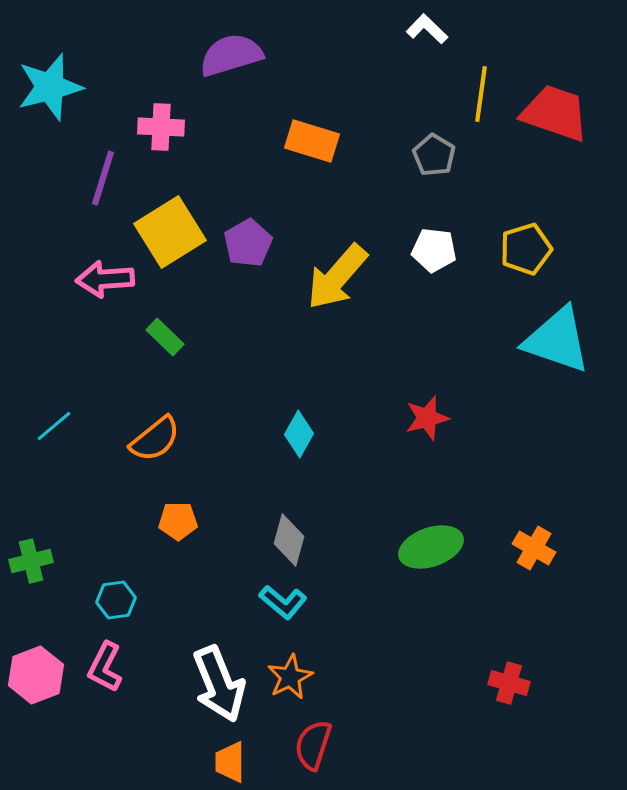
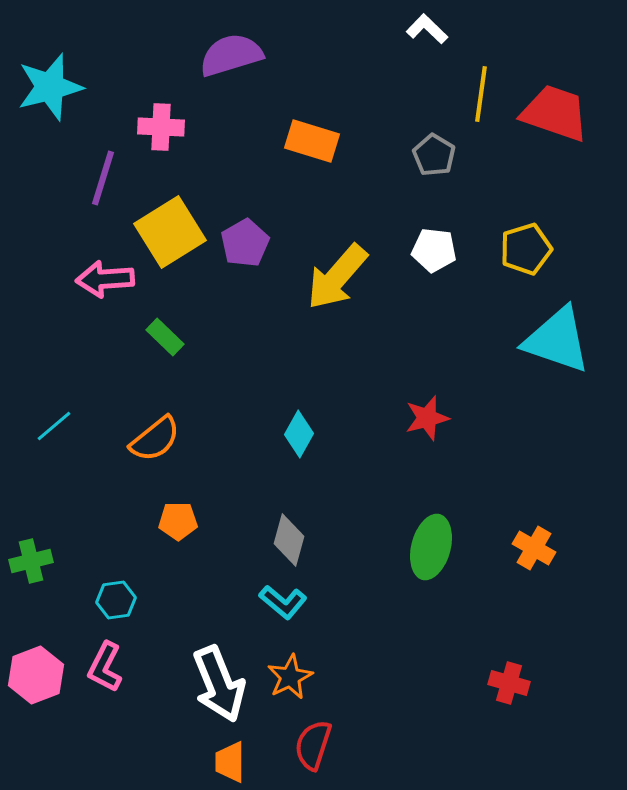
purple pentagon: moved 3 px left
green ellipse: rotated 56 degrees counterclockwise
